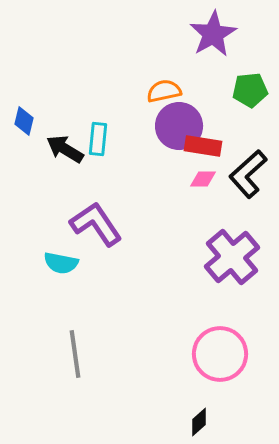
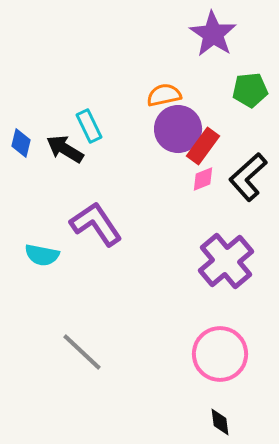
purple star: rotated 9 degrees counterclockwise
orange semicircle: moved 4 px down
blue diamond: moved 3 px left, 22 px down
purple circle: moved 1 px left, 3 px down
cyan rectangle: moved 9 px left, 13 px up; rotated 32 degrees counterclockwise
red rectangle: rotated 63 degrees counterclockwise
black L-shape: moved 3 px down
pink diamond: rotated 24 degrees counterclockwise
purple cross: moved 6 px left, 4 px down
cyan semicircle: moved 19 px left, 8 px up
gray line: moved 7 px right, 2 px up; rotated 39 degrees counterclockwise
black diamond: moved 21 px right; rotated 56 degrees counterclockwise
